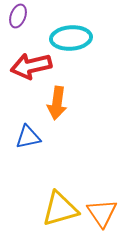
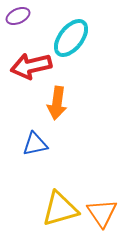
purple ellipse: rotated 45 degrees clockwise
cyan ellipse: rotated 48 degrees counterclockwise
blue triangle: moved 7 px right, 7 px down
